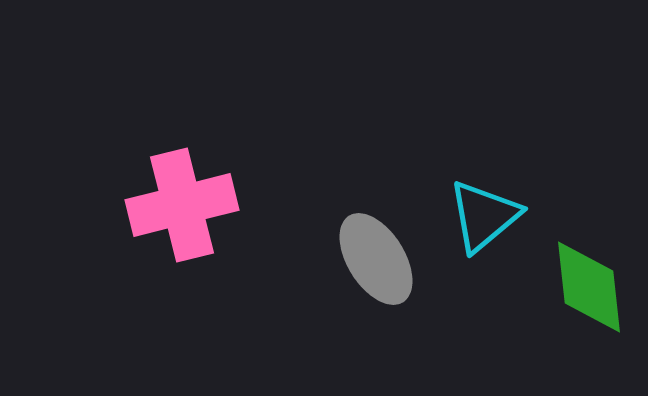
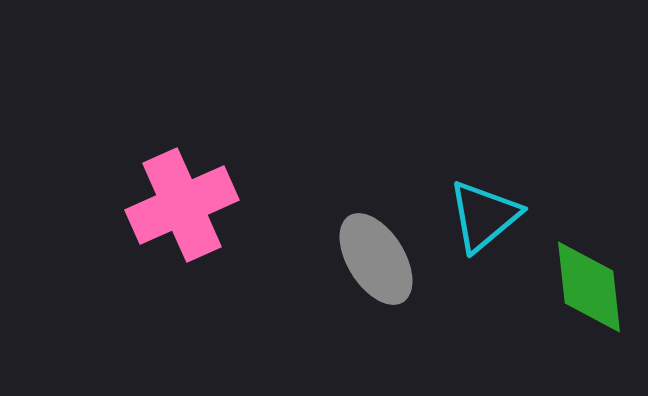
pink cross: rotated 10 degrees counterclockwise
